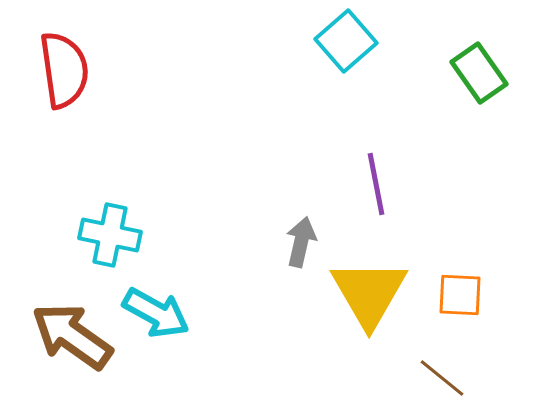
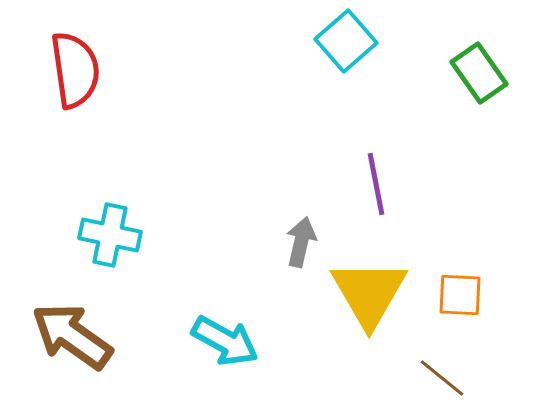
red semicircle: moved 11 px right
cyan arrow: moved 69 px right, 28 px down
